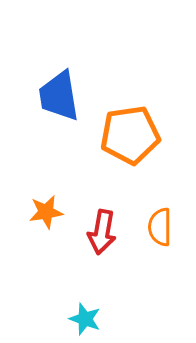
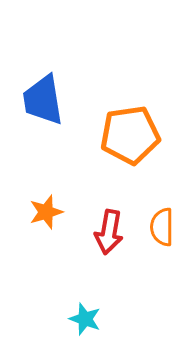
blue trapezoid: moved 16 px left, 4 px down
orange star: rotated 8 degrees counterclockwise
orange semicircle: moved 2 px right
red arrow: moved 7 px right
